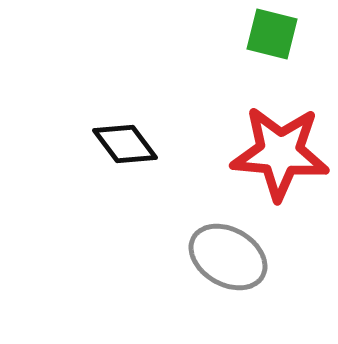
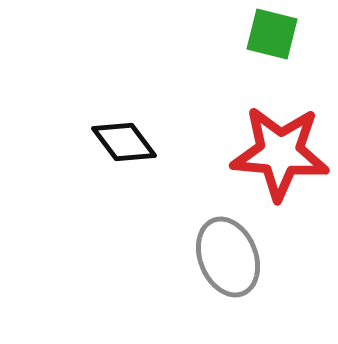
black diamond: moved 1 px left, 2 px up
gray ellipse: rotated 38 degrees clockwise
